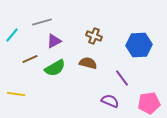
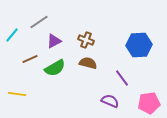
gray line: moved 3 px left; rotated 18 degrees counterclockwise
brown cross: moved 8 px left, 4 px down
yellow line: moved 1 px right
